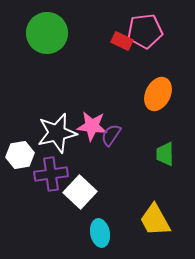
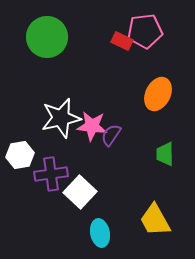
green circle: moved 4 px down
white star: moved 4 px right, 15 px up
